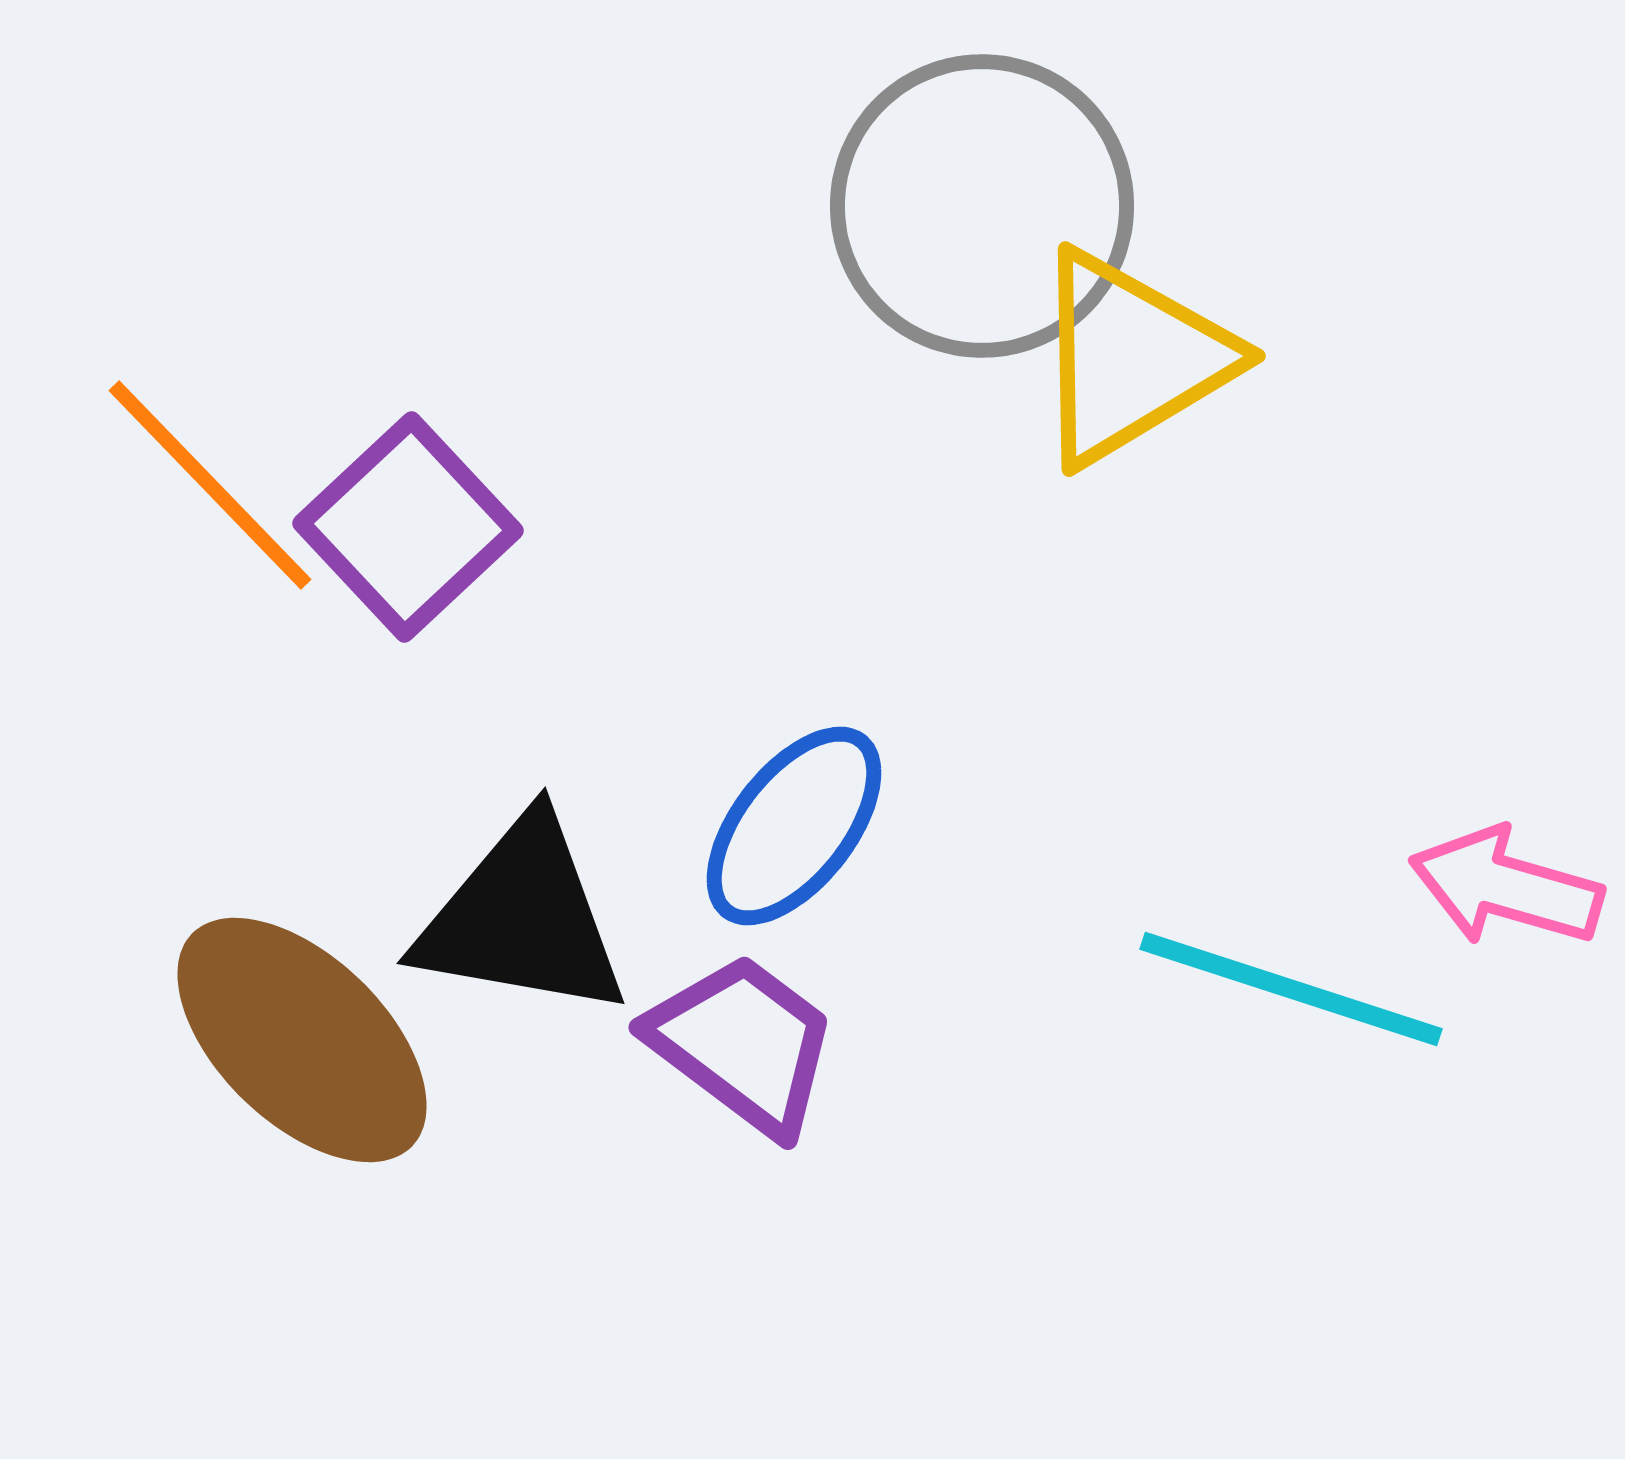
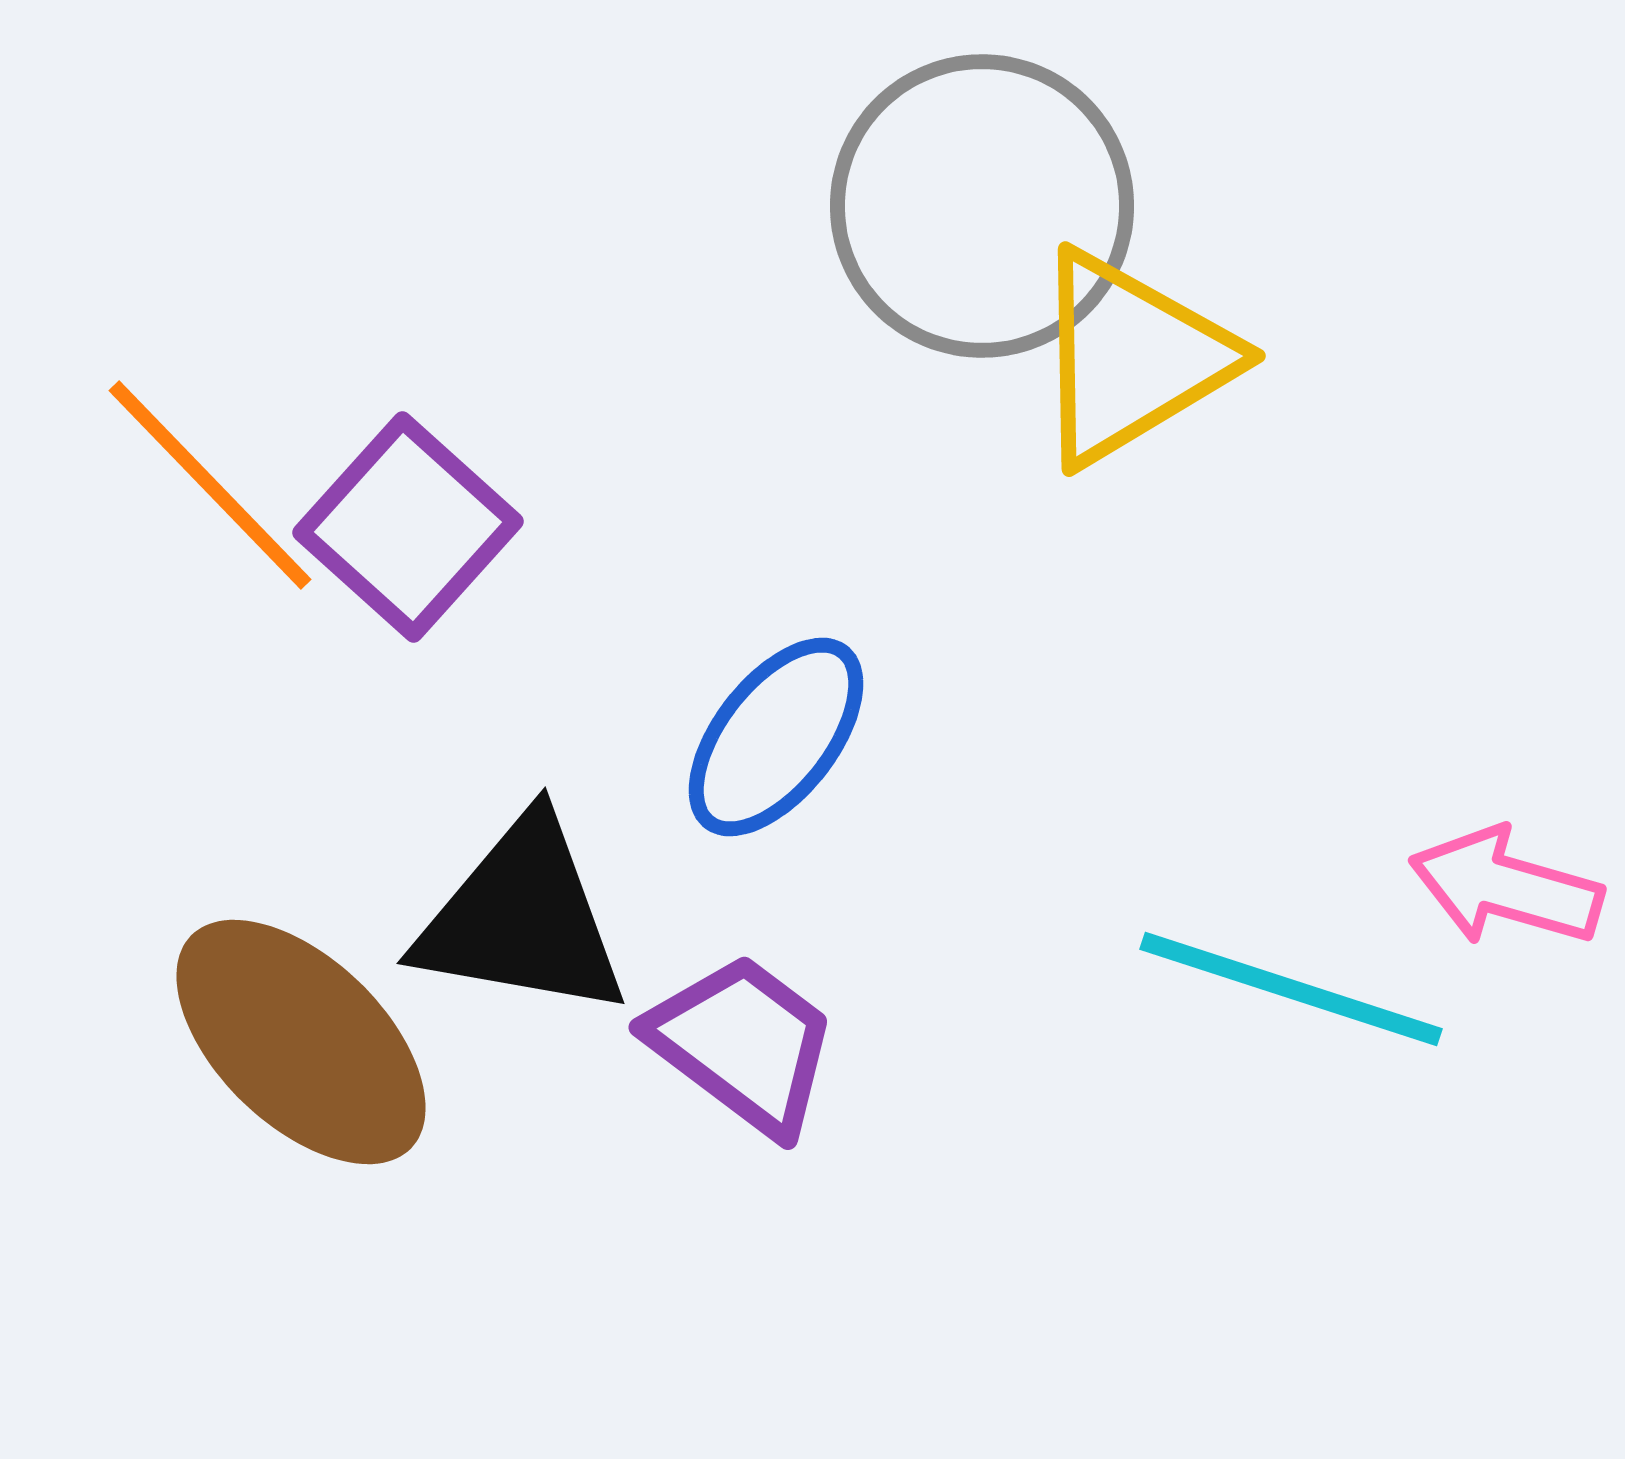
purple square: rotated 5 degrees counterclockwise
blue ellipse: moved 18 px left, 89 px up
brown ellipse: moved 1 px left, 2 px down
